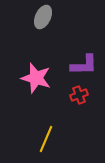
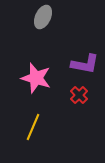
purple L-shape: moved 1 px right, 1 px up; rotated 12 degrees clockwise
red cross: rotated 24 degrees counterclockwise
yellow line: moved 13 px left, 12 px up
